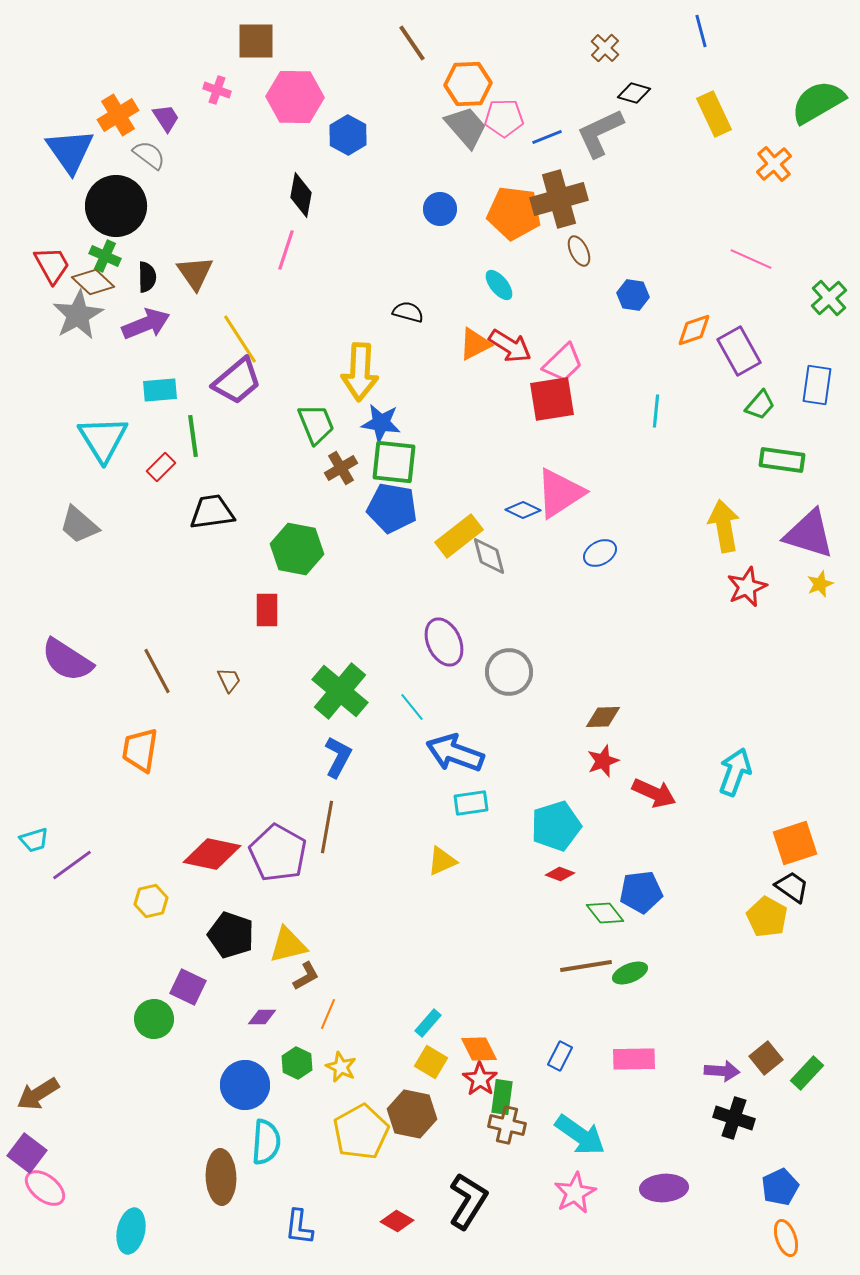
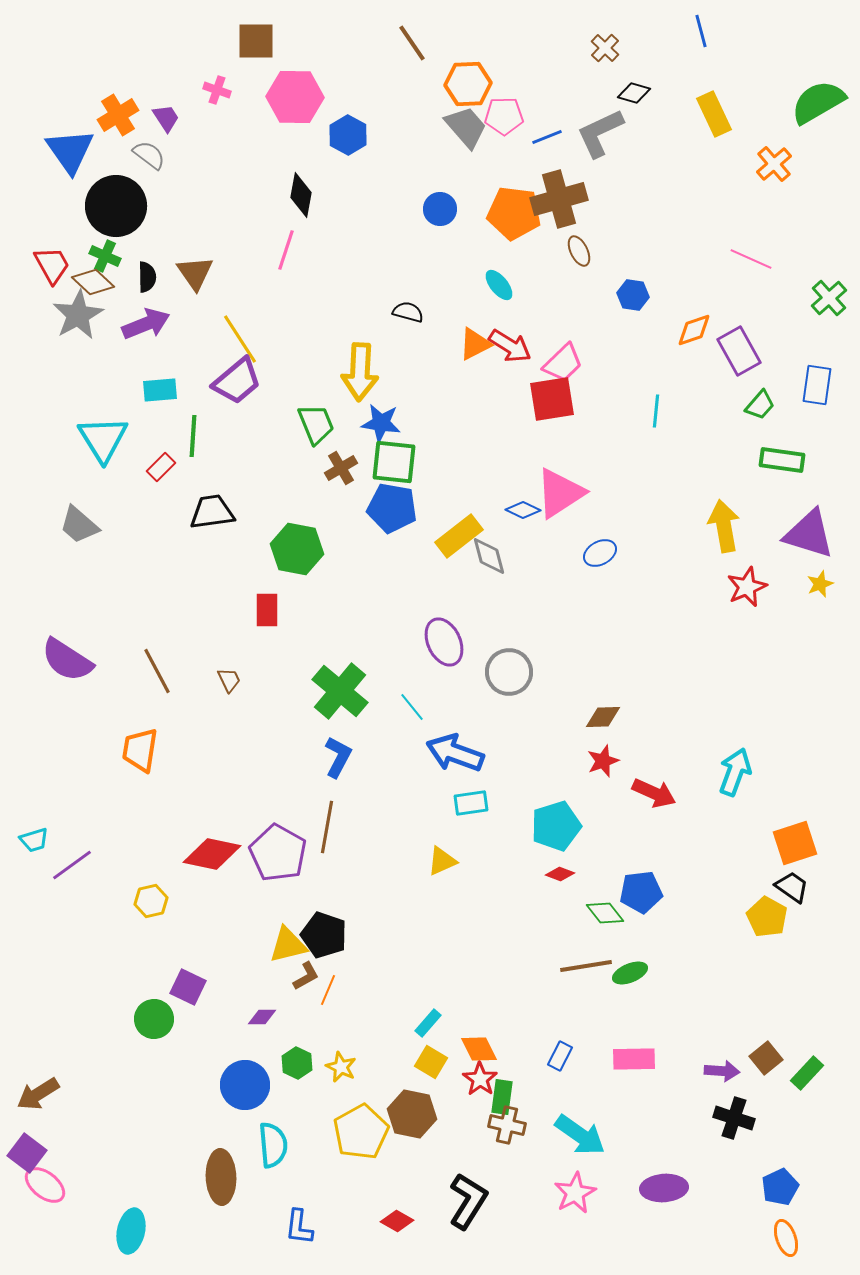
pink pentagon at (504, 118): moved 2 px up
green line at (193, 436): rotated 12 degrees clockwise
black pentagon at (231, 935): moved 93 px right
orange line at (328, 1014): moved 24 px up
cyan semicircle at (266, 1142): moved 7 px right, 3 px down; rotated 9 degrees counterclockwise
pink ellipse at (45, 1188): moved 3 px up
